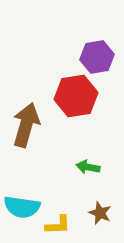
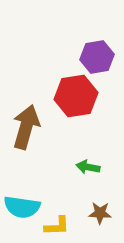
brown arrow: moved 2 px down
brown star: rotated 20 degrees counterclockwise
yellow L-shape: moved 1 px left, 1 px down
